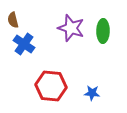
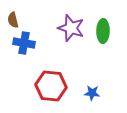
blue cross: moved 1 px up; rotated 25 degrees counterclockwise
